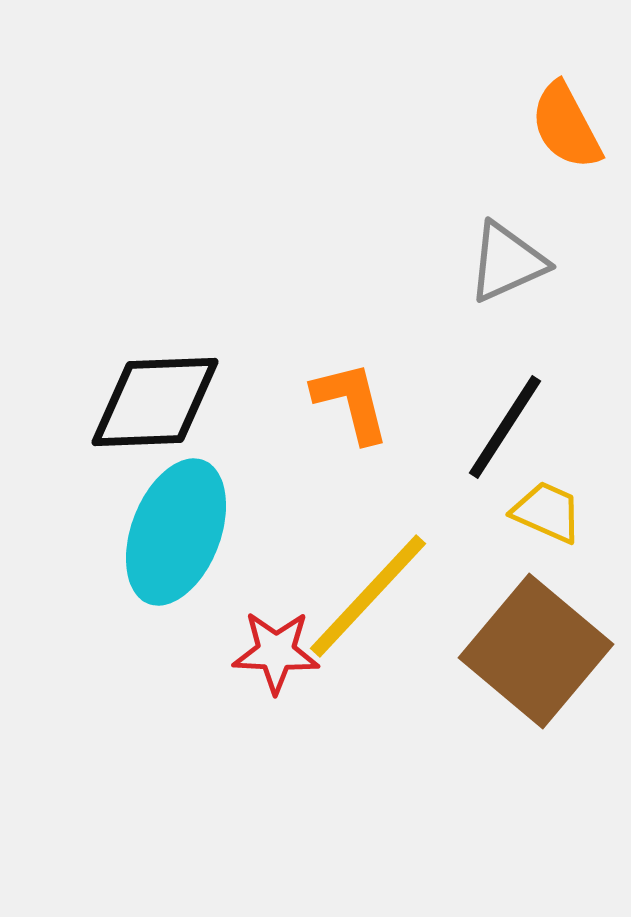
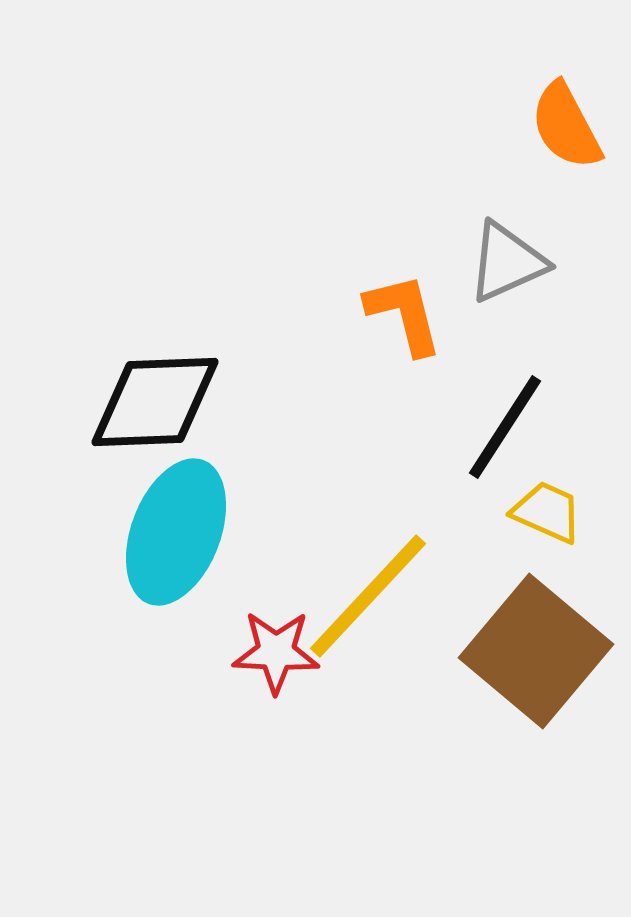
orange L-shape: moved 53 px right, 88 px up
